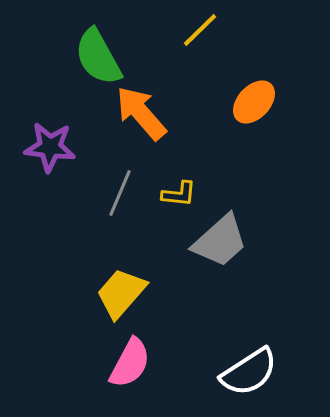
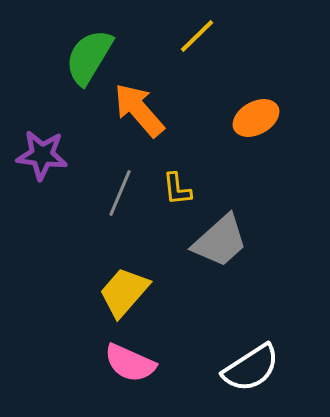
yellow line: moved 3 px left, 6 px down
green semicircle: moved 9 px left; rotated 60 degrees clockwise
orange ellipse: moved 2 px right, 16 px down; rotated 18 degrees clockwise
orange arrow: moved 2 px left, 3 px up
purple star: moved 8 px left, 8 px down
yellow L-shape: moved 2 px left, 5 px up; rotated 78 degrees clockwise
yellow trapezoid: moved 3 px right, 1 px up
pink semicircle: rotated 86 degrees clockwise
white semicircle: moved 2 px right, 4 px up
